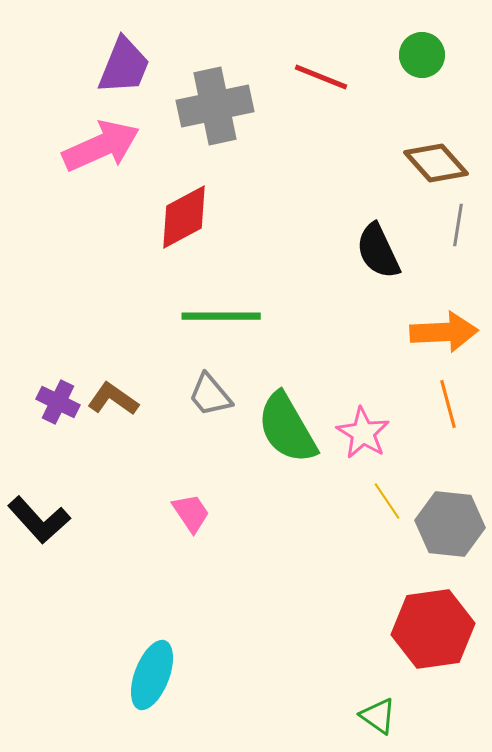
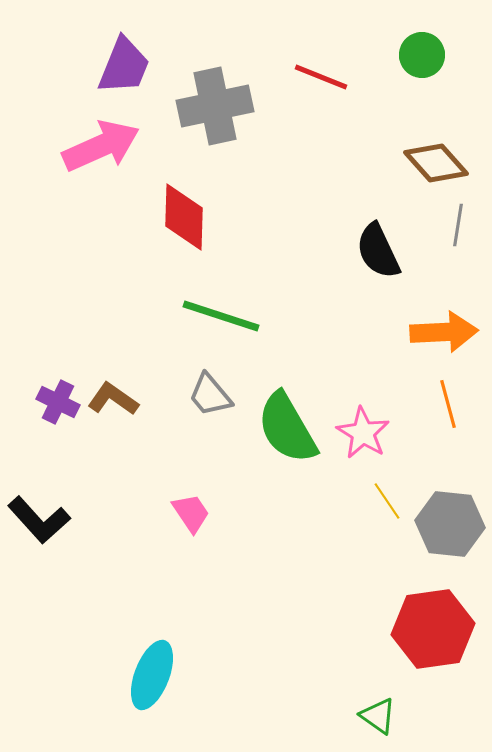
red diamond: rotated 60 degrees counterclockwise
green line: rotated 18 degrees clockwise
